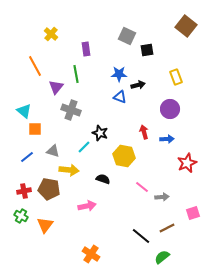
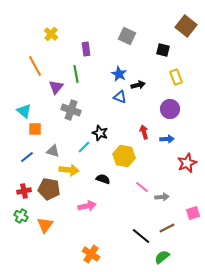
black square: moved 16 px right; rotated 24 degrees clockwise
blue star: rotated 28 degrees clockwise
